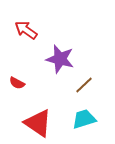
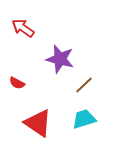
red arrow: moved 3 px left, 2 px up
